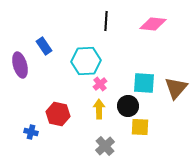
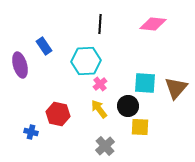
black line: moved 6 px left, 3 px down
cyan square: moved 1 px right
yellow arrow: rotated 36 degrees counterclockwise
